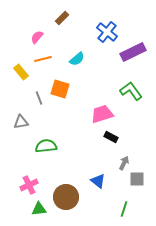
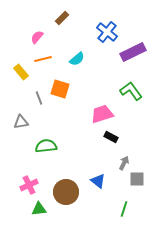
brown circle: moved 5 px up
